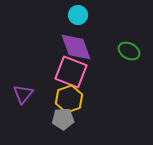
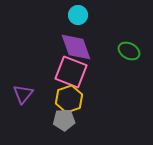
gray pentagon: moved 1 px right, 1 px down
